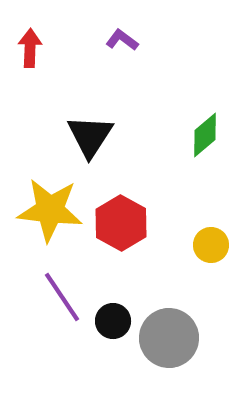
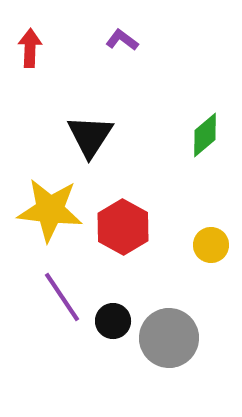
red hexagon: moved 2 px right, 4 px down
